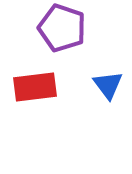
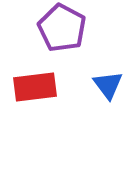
purple pentagon: rotated 9 degrees clockwise
